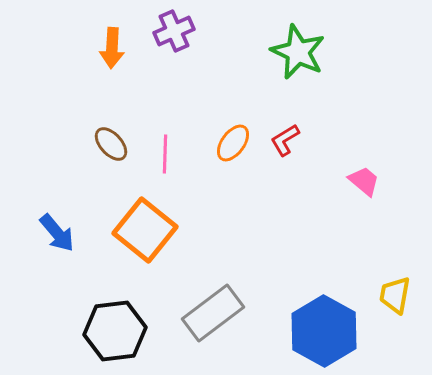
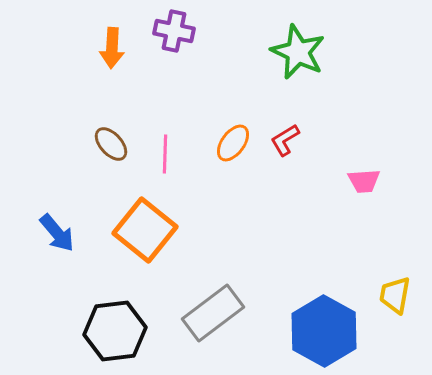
purple cross: rotated 36 degrees clockwise
pink trapezoid: rotated 136 degrees clockwise
